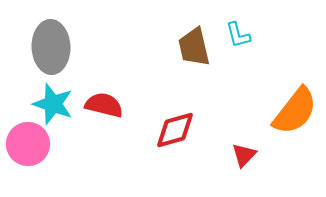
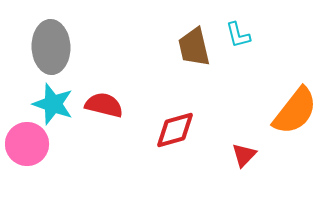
pink circle: moved 1 px left
